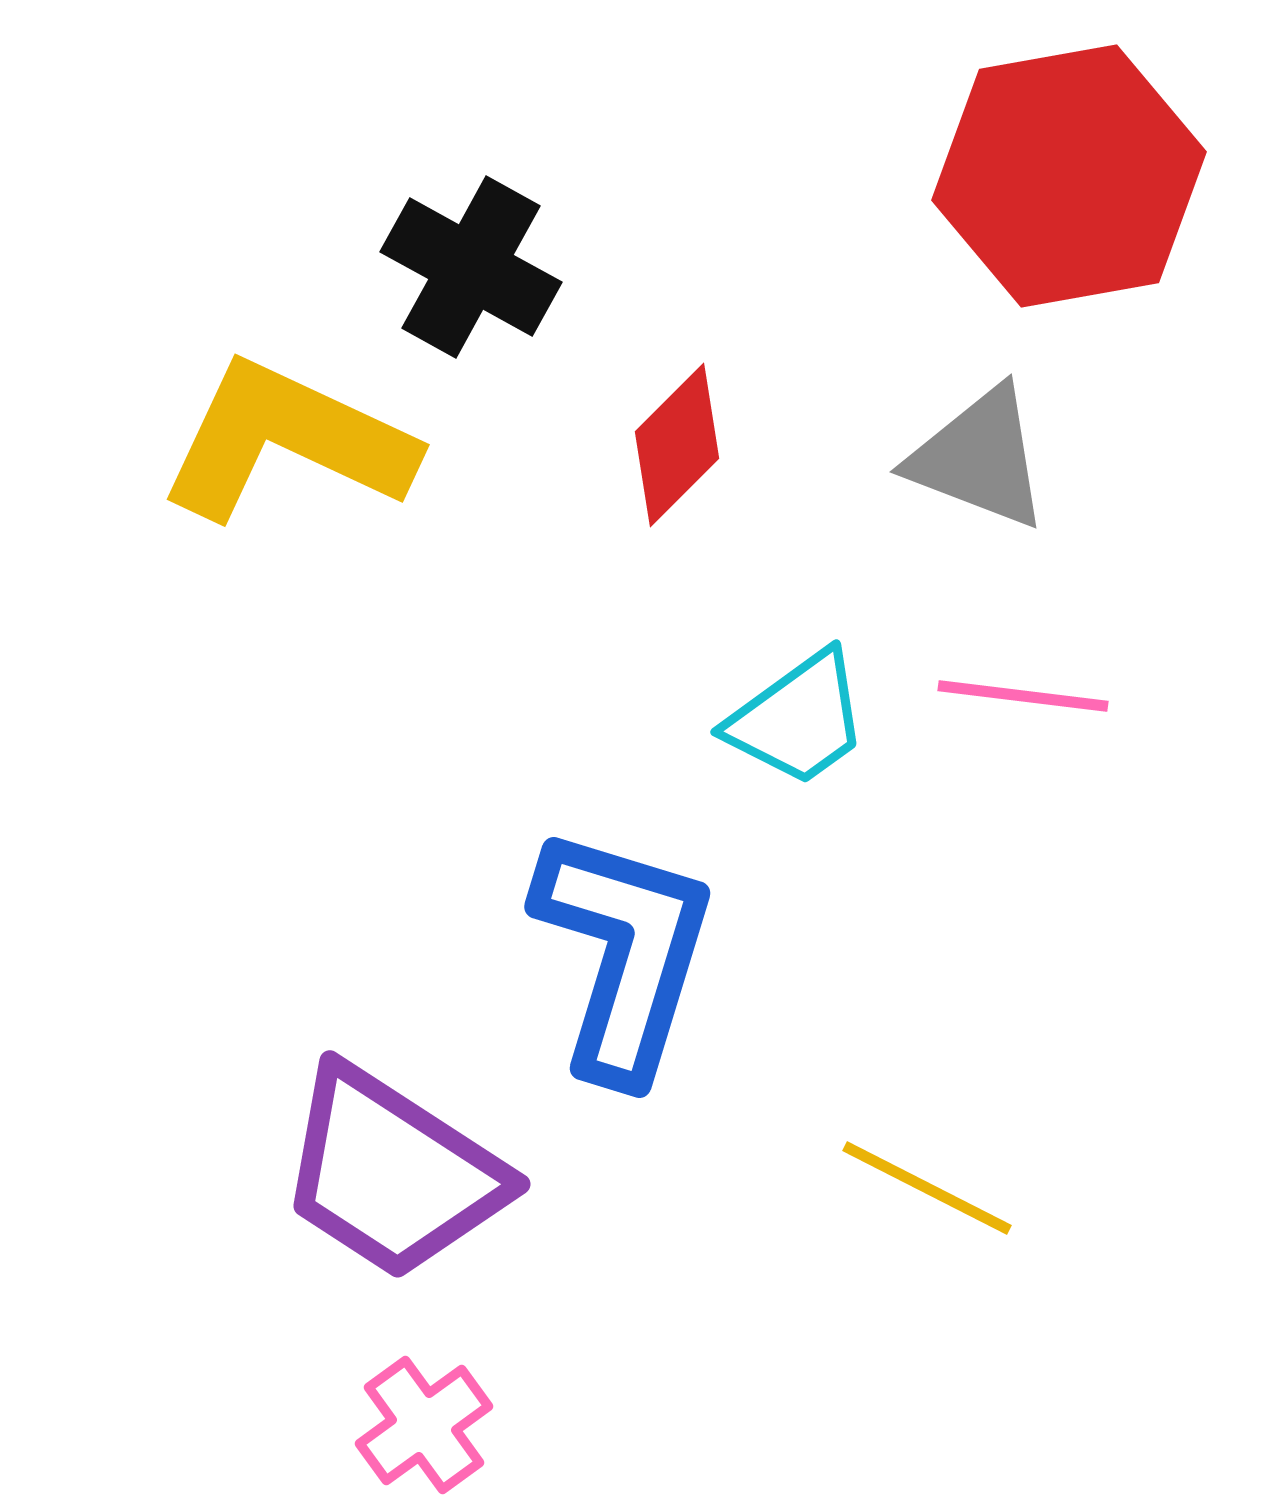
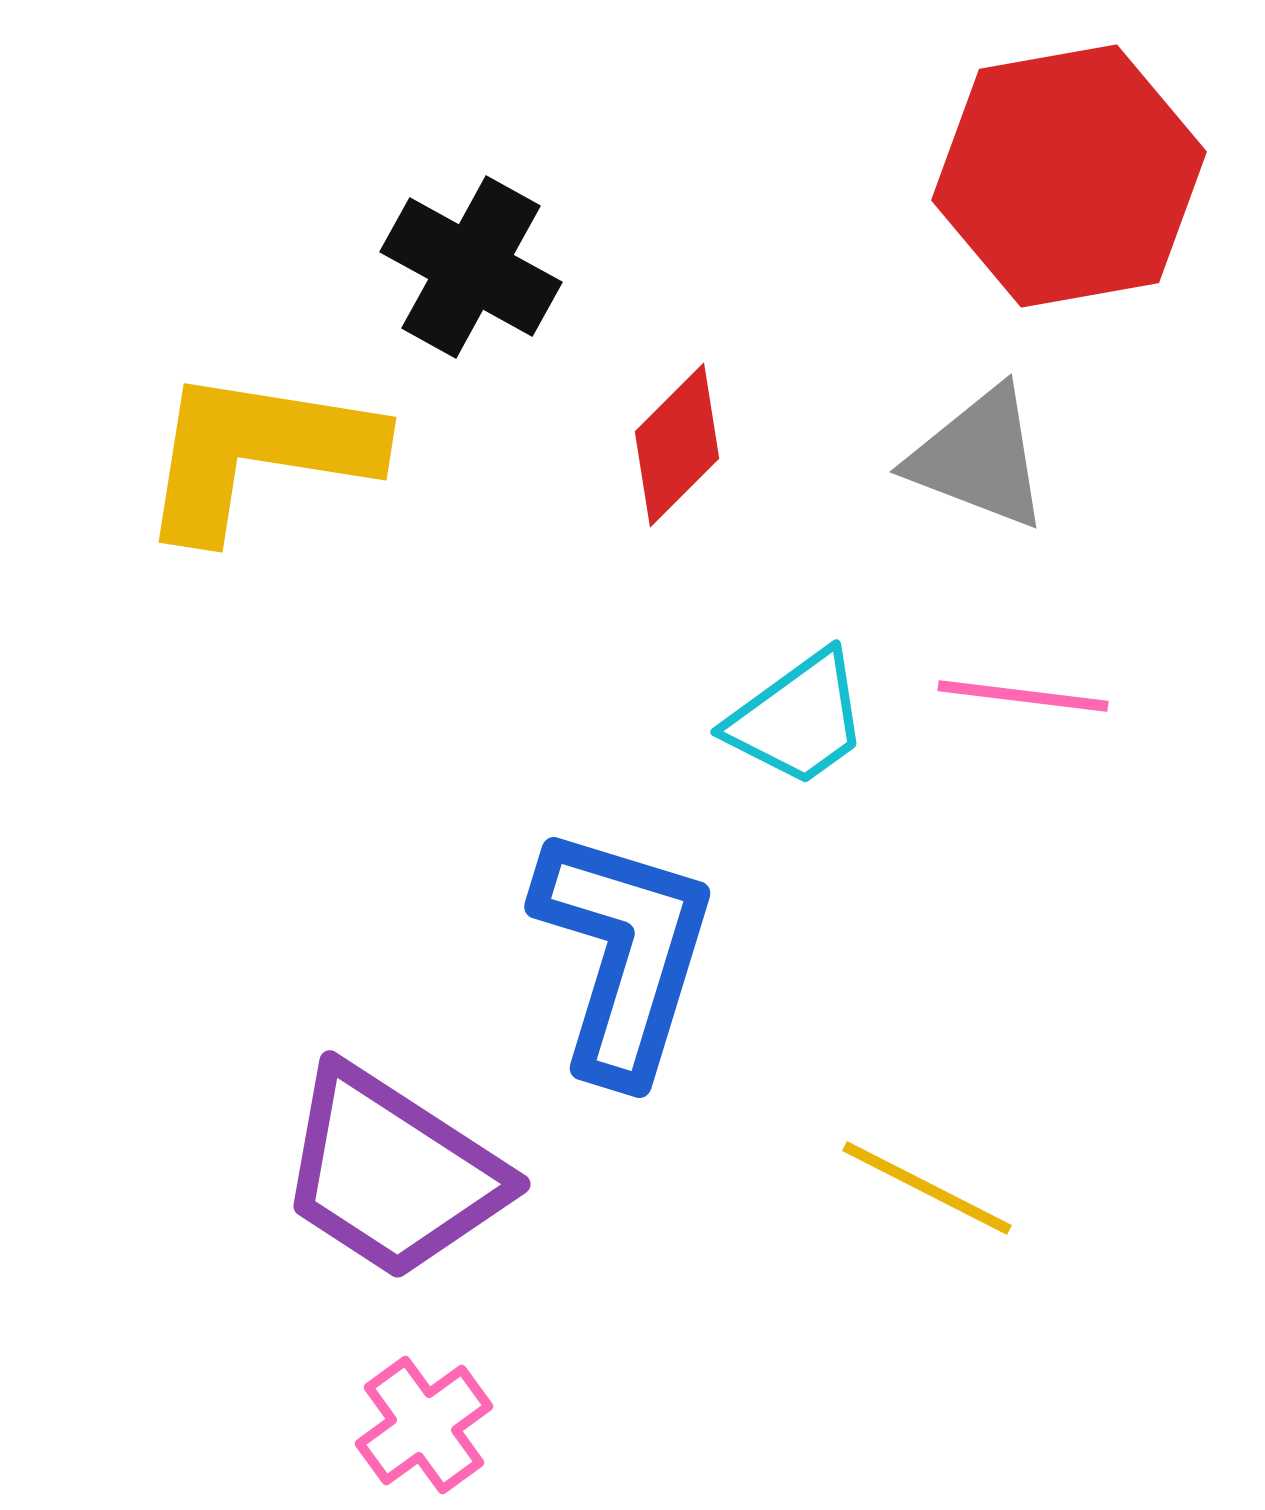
yellow L-shape: moved 29 px left, 12 px down; rotated 16 degrees counterclockwise
